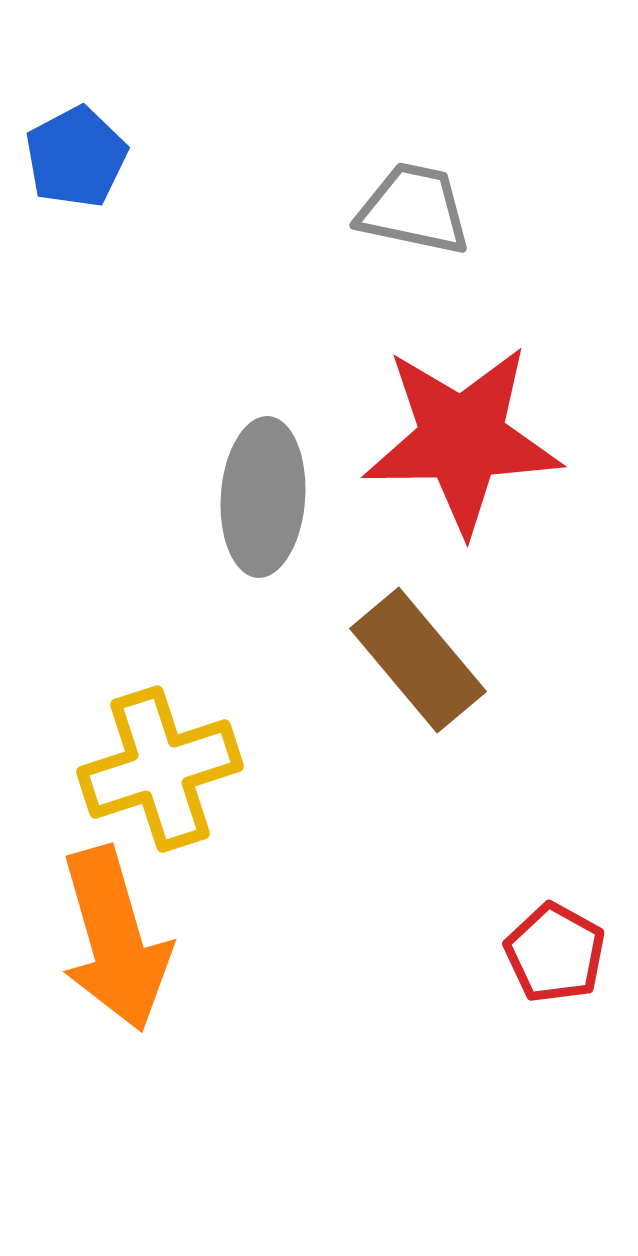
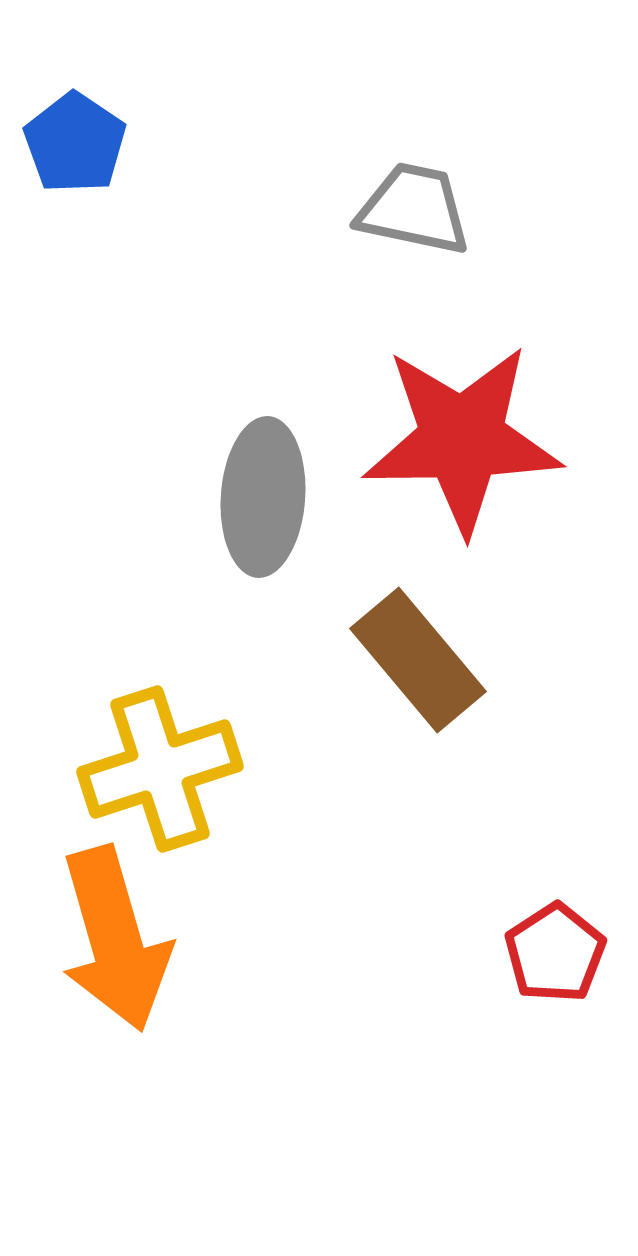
blue pentagon: moved 1 px left, 14 px up; rotated 10 degrees counterclockwise
red pentagon: rotated 10 degrees clockwise
